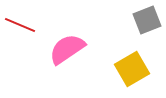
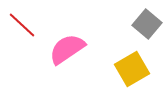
gray square: moved 4 px down; rotated 28 degrees counterclockwise
red line: moved 2 px right; rotated 20 degrees clockwise
